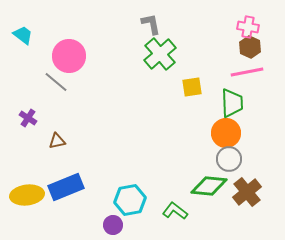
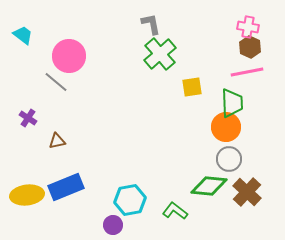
orange circle: moved 6 px up
brown cross: rotated 8 degrees counterclockwise
